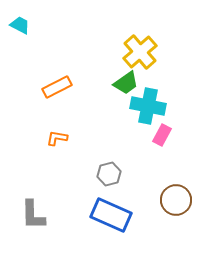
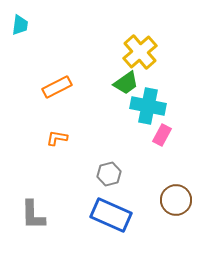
cyan trapezoid: rotated 70 degrees clockwise
